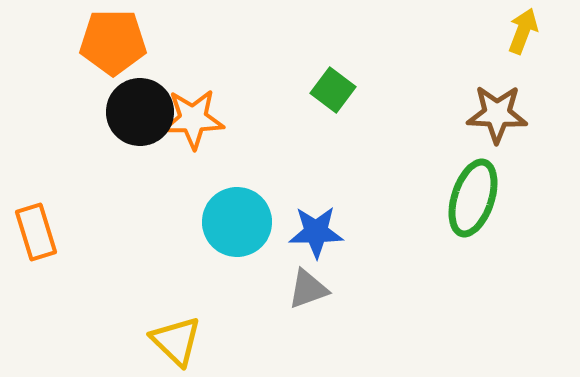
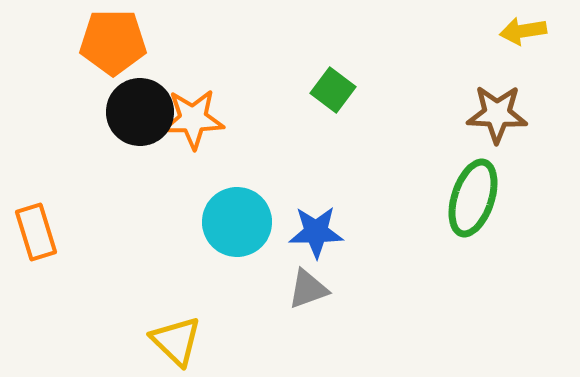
yellow arrow: rotated 120 degrees counterclockwise
